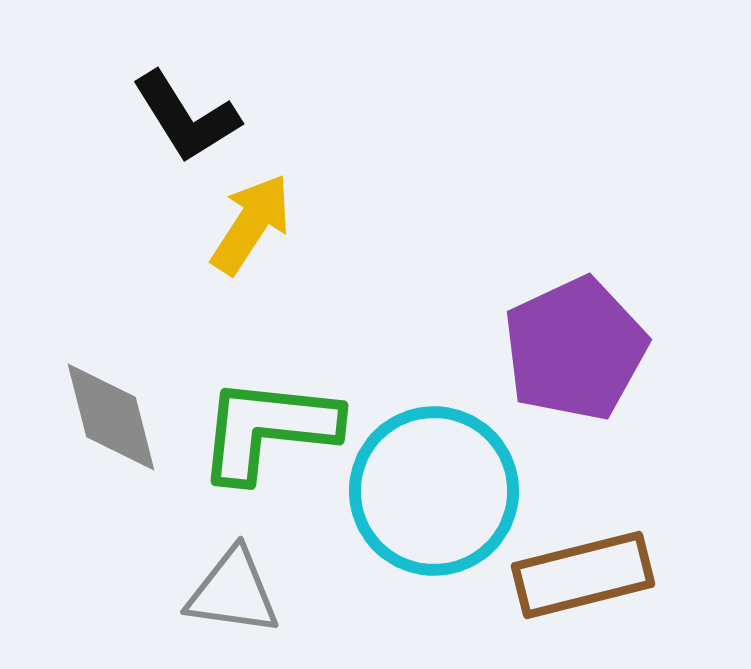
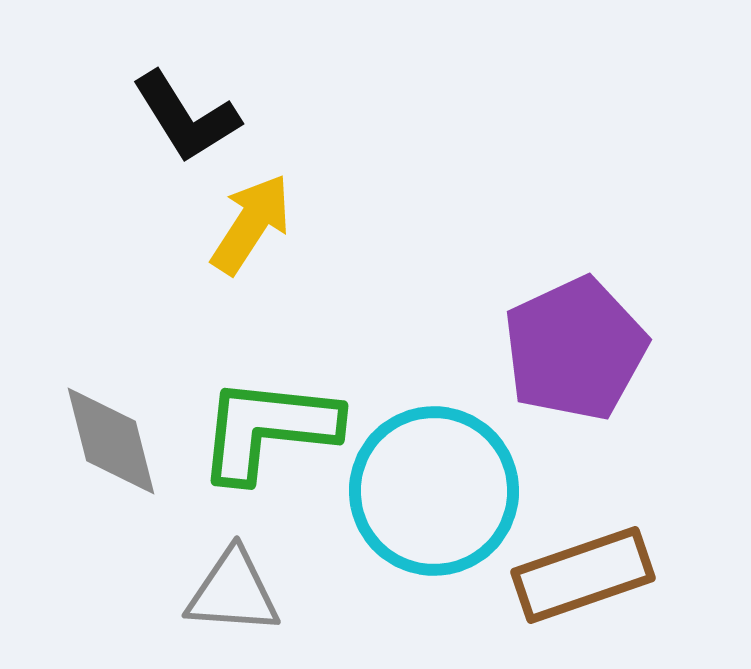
gray diamond: moved 24 px down
brown rectangle: rotated 5 degrees counterclockwise
gray triangle: rotated 4 degrees counterclockwise
